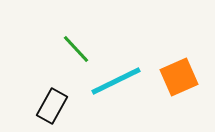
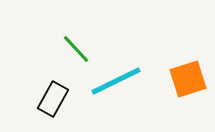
orange square: moved 9 px right, 2 px down; rotated 6 degrees clockwise
black rectangle: moved 1 px right, 7 px up
